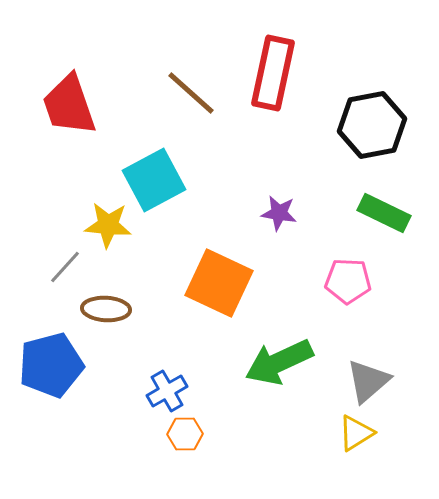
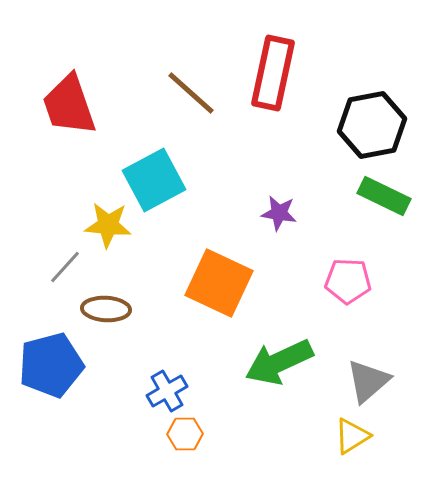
green rectangle: moved 17 px up
yellow triangle: moved 4 px left, 3 px down
